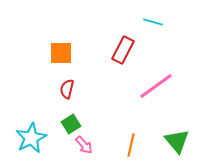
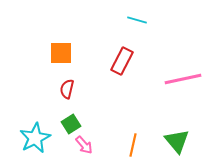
cyan line: moved 16 px left, 2 px up
red rectangle: moved 1 px left, 11 px down
pink line: moved 27 px right, 7 px up; rotated 24 degrees clockwise
cyan star: moved 4 px right
orange line: moved 2 px right
